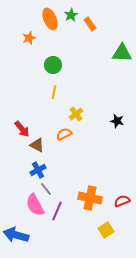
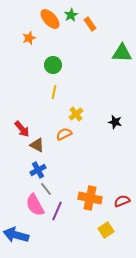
orange ellipse: rotated 20 degrees counterclockwise
black star: moved 2 px left, 1 px down
